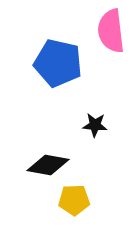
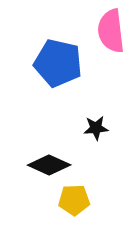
black star: moved 1 px right, 3 px down; rotated 10 degrees counterclockwise
black diamond: moved 1 px right; rotated 15 degrees clockwise
